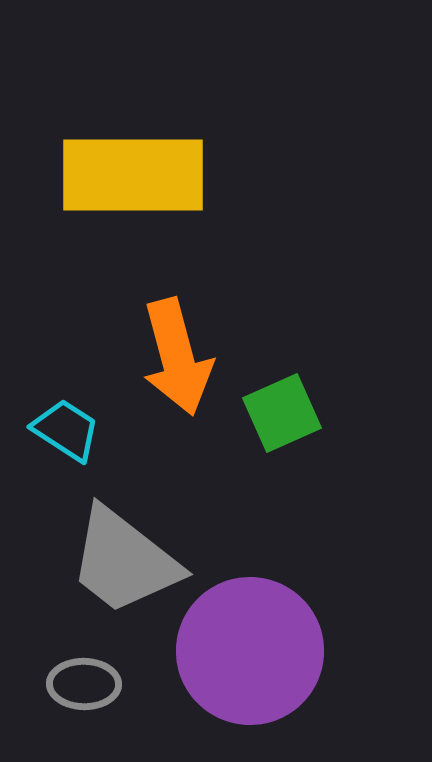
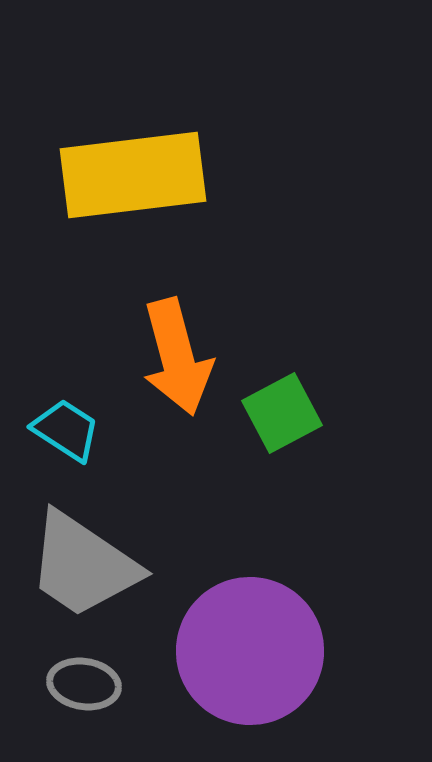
yellow rectangle: rotated 7 degrees counterclockwise
green square: rotated 4 degrees counterclockwise
gray trapezoid: moved 41 px left, 4 px down; rotated 4 degrees counterclockwise
gray ellipse: rotated 8 degrees clockwise
